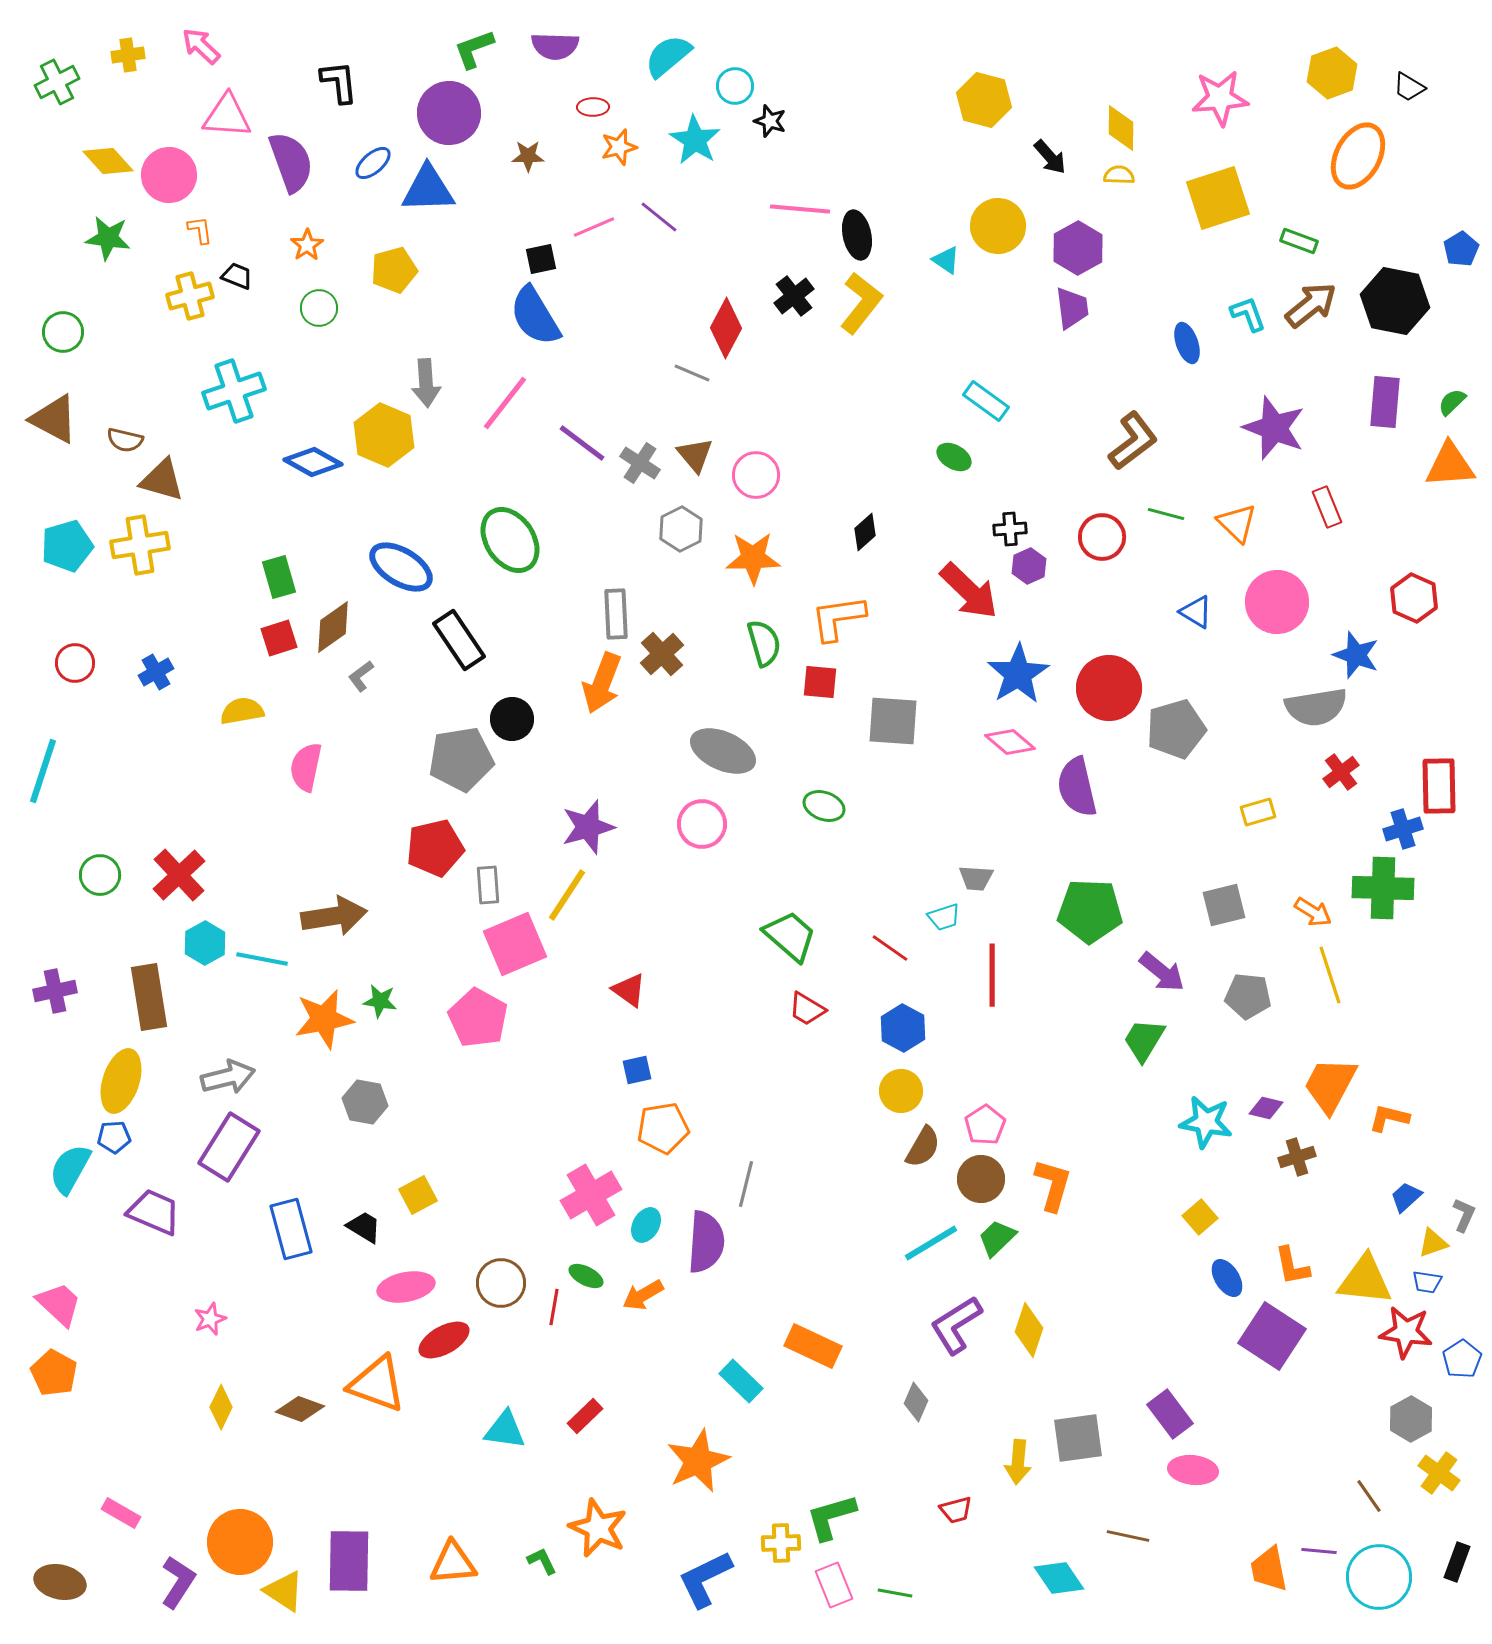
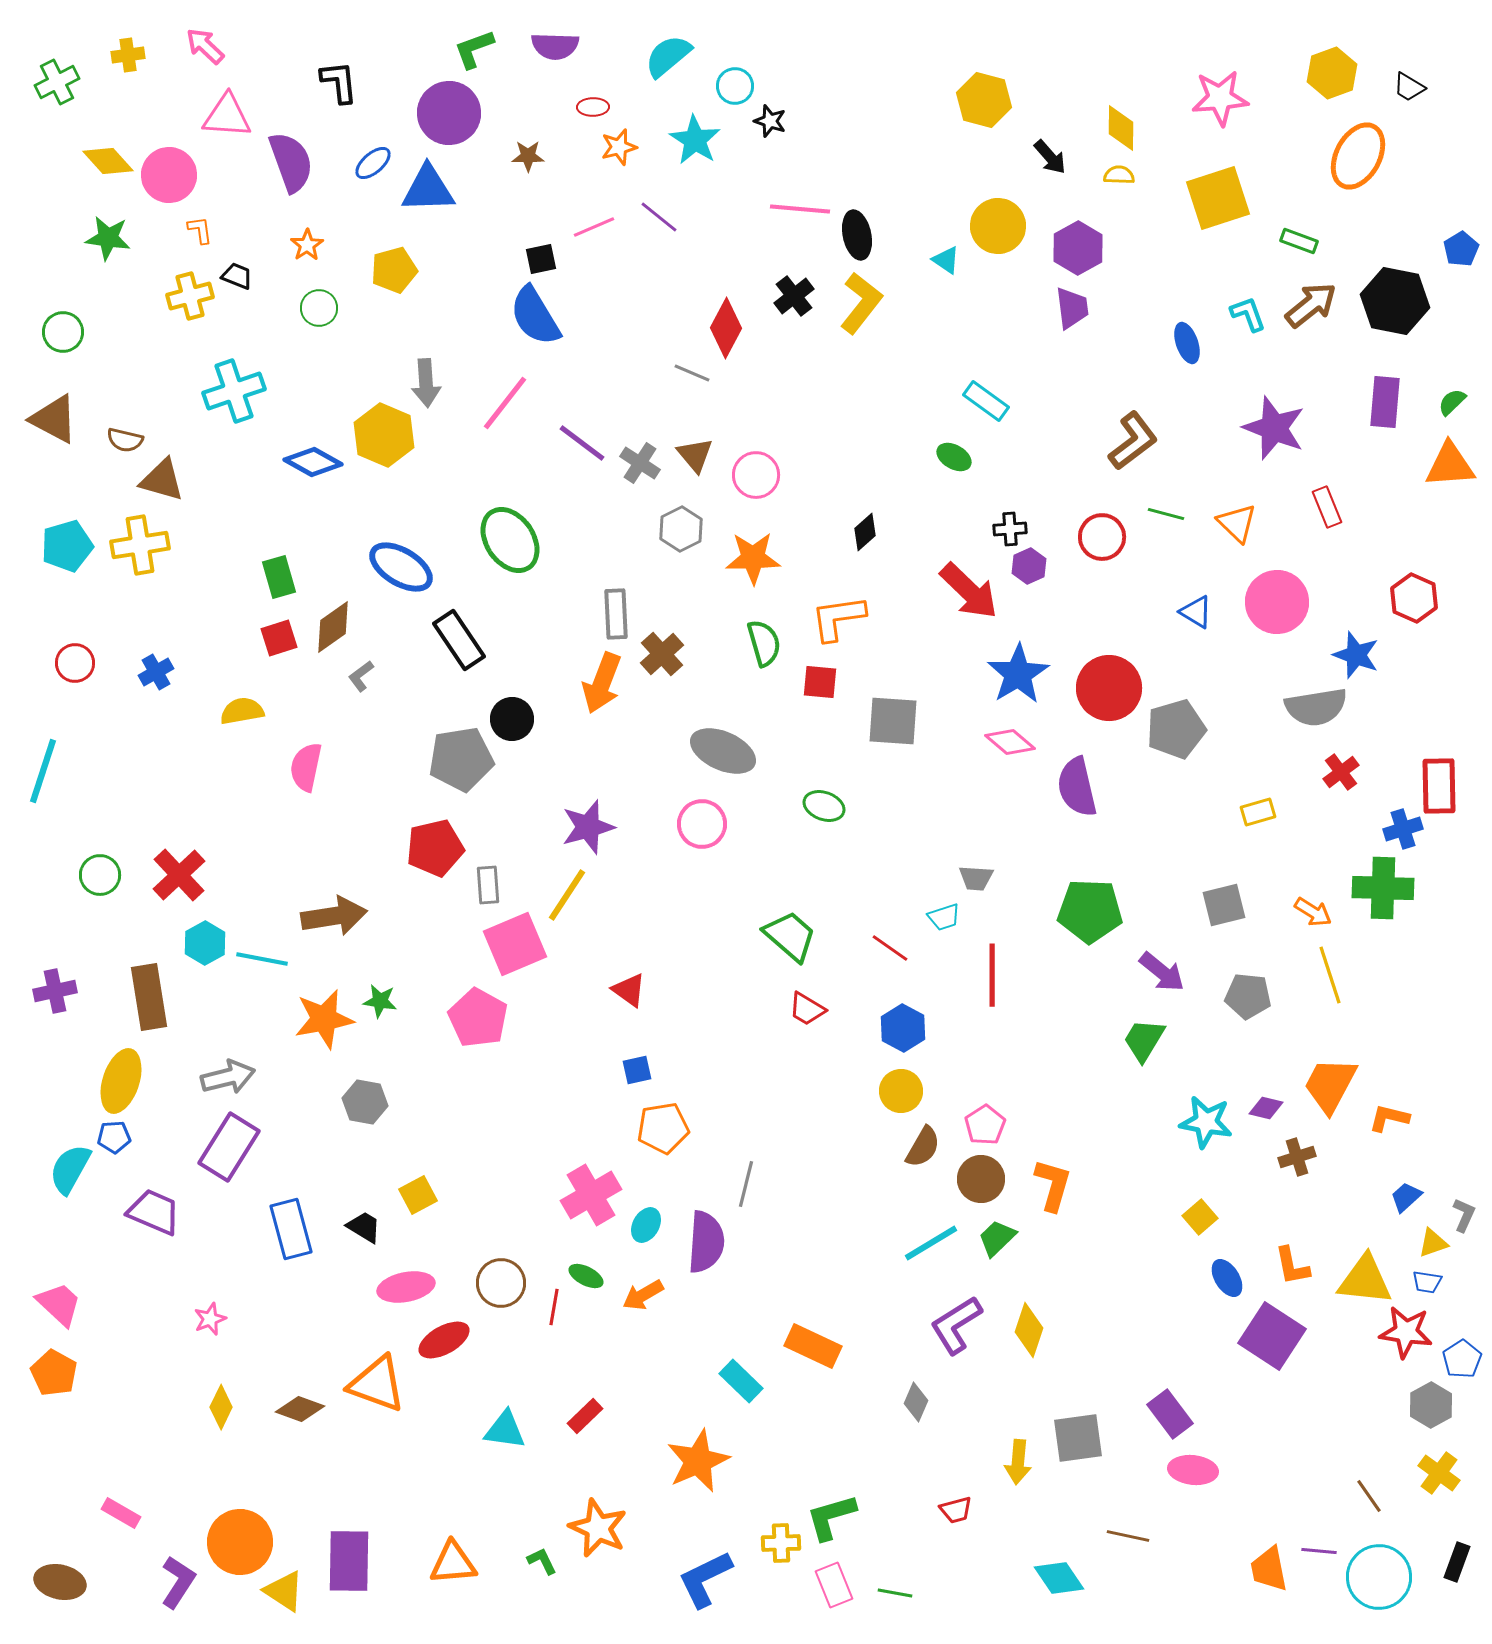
pink arrow at (201, 46): moved 4 px right
gray hexagon at (1411, 1419): moved 20 px right, 14 px up
